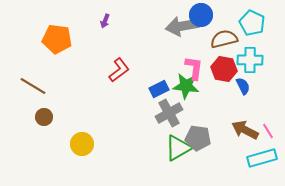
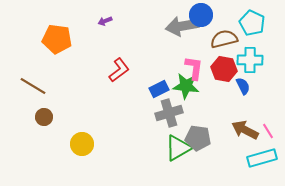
purple arrow: rotated 48 degrees clockwise
gray cross: rotated 12 degrees clockwise
